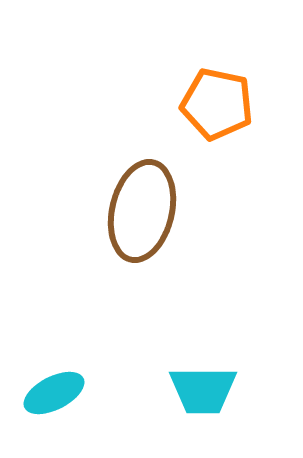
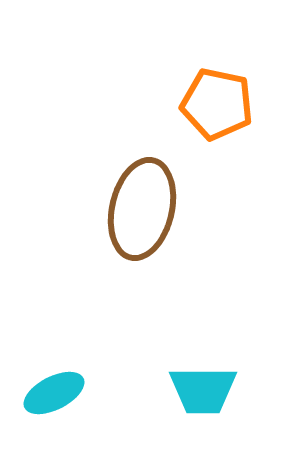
brown ellipse: moved 2 px up
